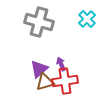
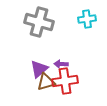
cyan cross: rotated 36 degrees clockwise
purple arrow: rotated 64 degrees counterclockwise
brown triangle: moved 1 px right
